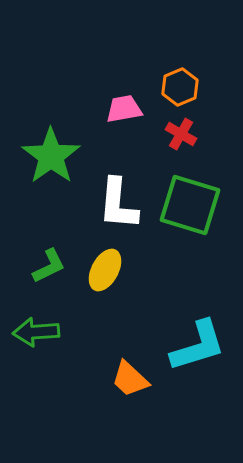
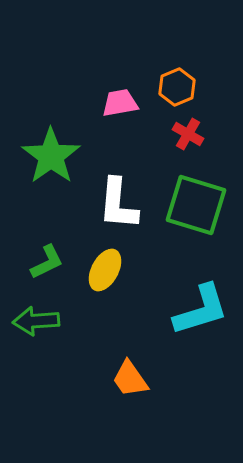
orange hexagon: moved 3 px left
pink trapezoid: moved 4 px left, 6 px up
red cross: moved 7 px right
green square: moved 6 px right
green L-shape: moved 2 px left, 4 px up
green arrow: moved 11 px up
cyan L-shape: moved 3 px right, 36 px up
orange trapezoid: rotated 12 degrees clockwise
